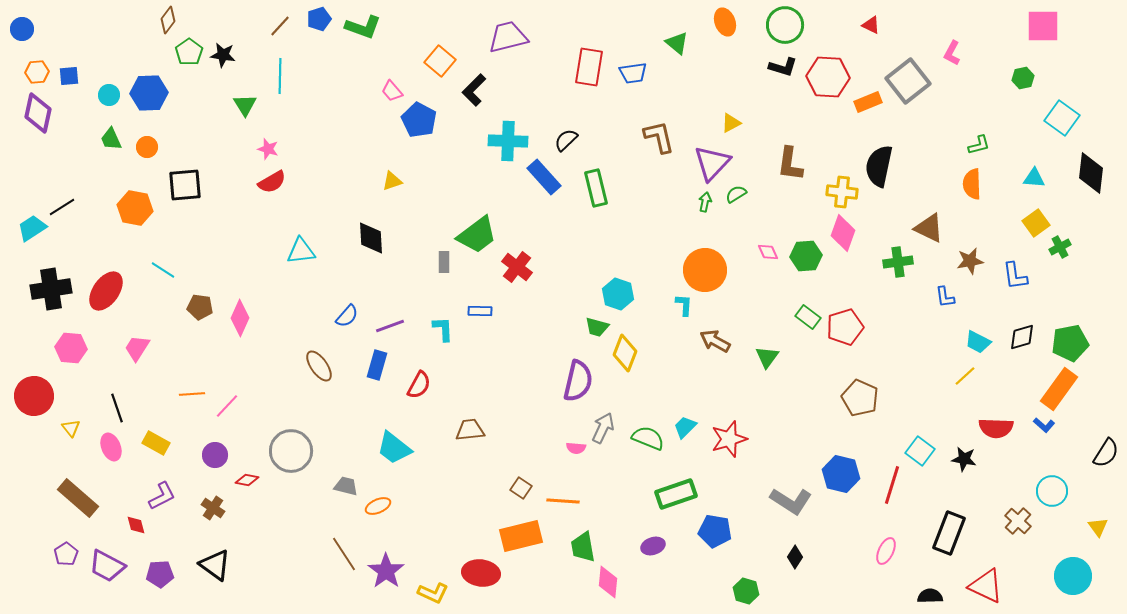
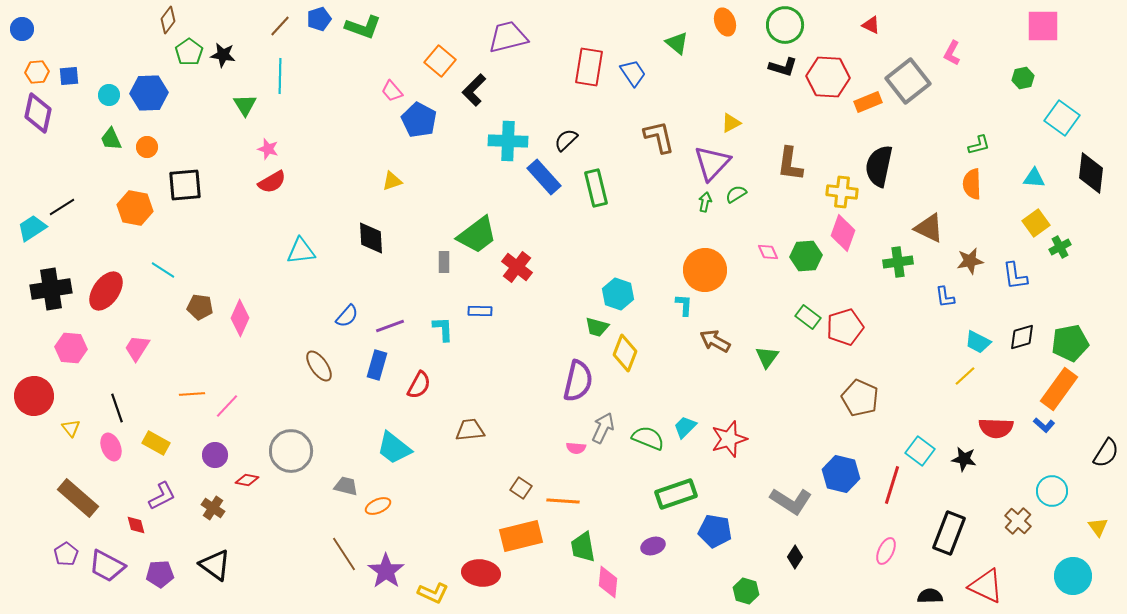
blue trapezoid at (633, 73): rotated 116 degrees counterclockwise
